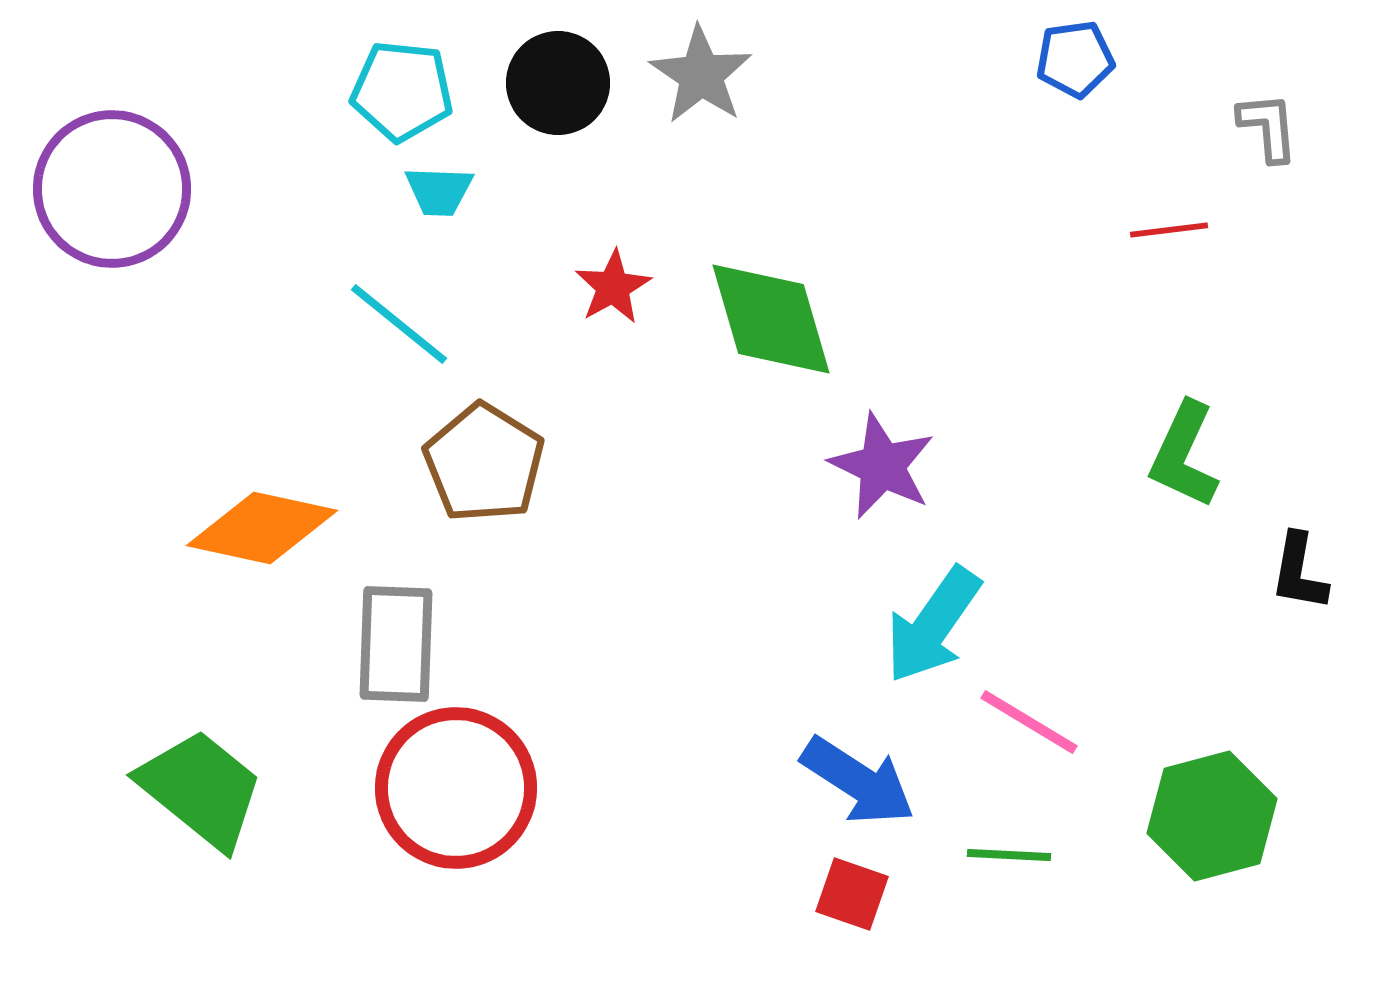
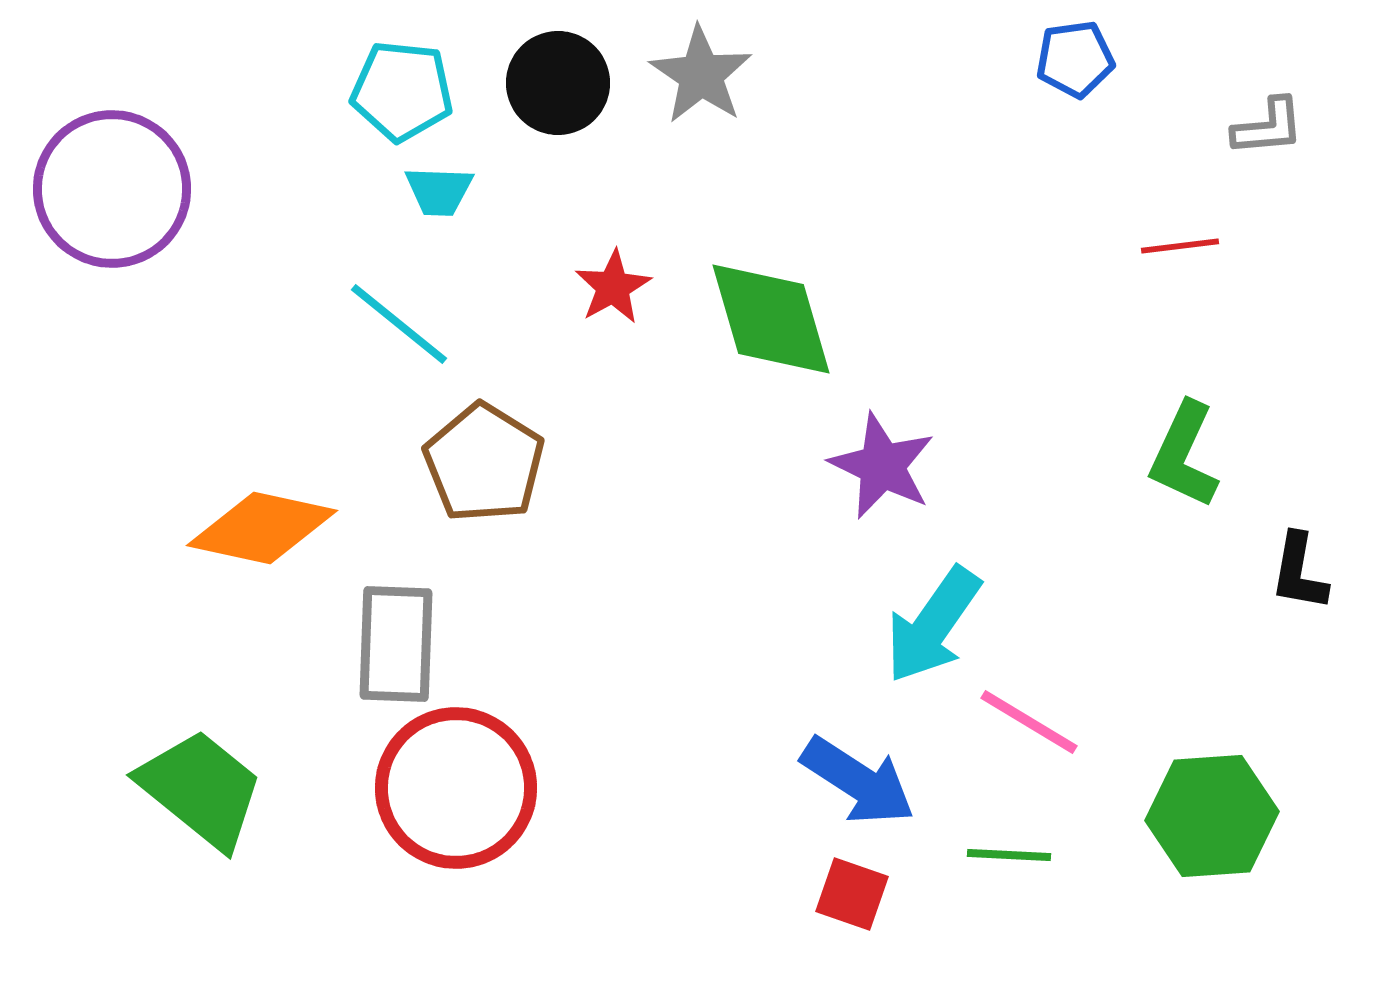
gray L-shape: rotated 90 degrees clockwise
red line: moved 11 px right, 16 px down
green hexagon: rotated 11 degrees clockwise
